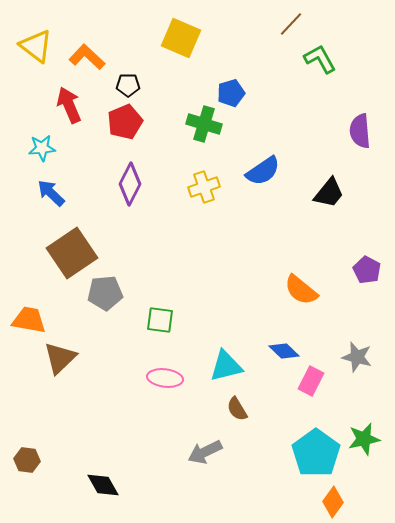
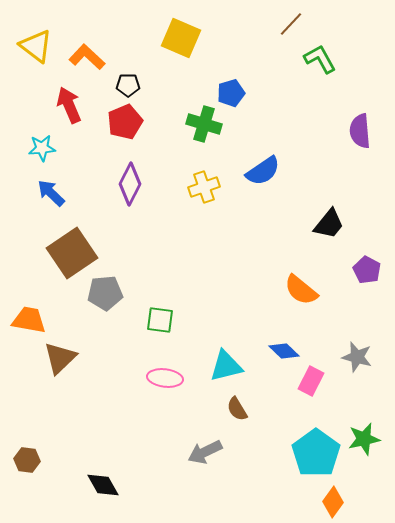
black trapezoid: moved 31 px down
